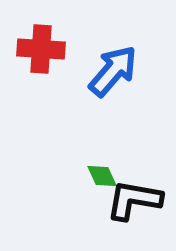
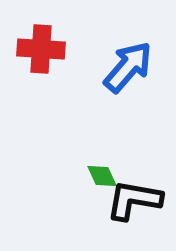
blue arrow: moved 15 px right, 4 px up
